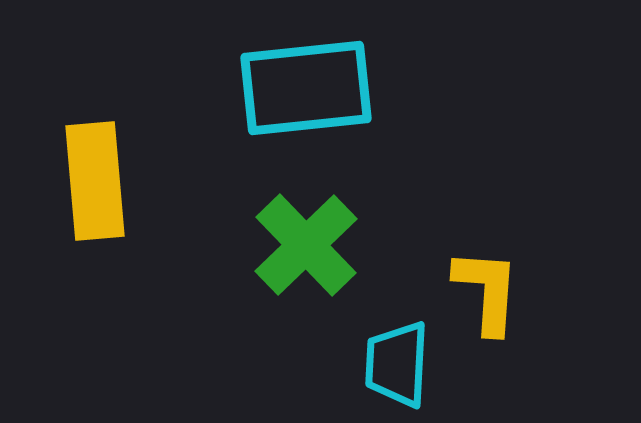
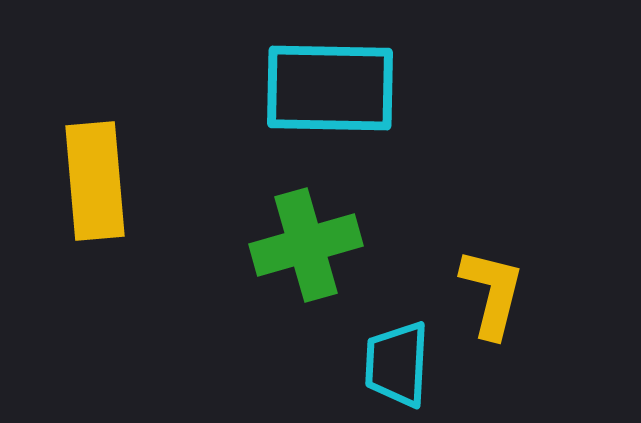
cyan rectangle: moved 24 px right; rotated 7 degrees clockwise
green cross: rotated 28 degrees clockwise
yellow L-shape: moved 5 px right, 2 px down; rotated 10 degrees clockwise
